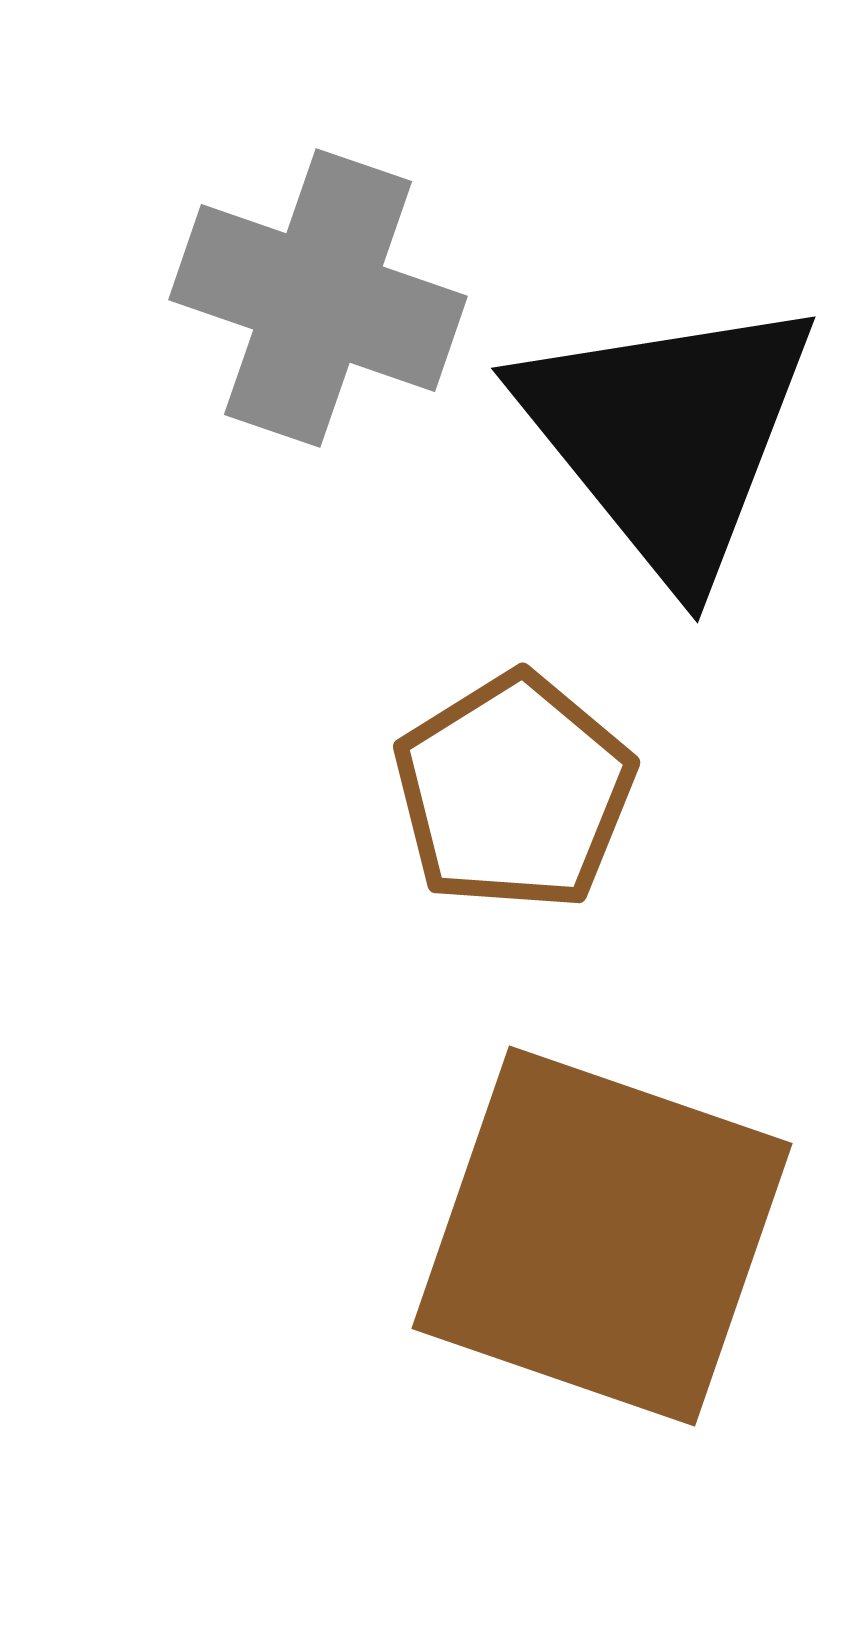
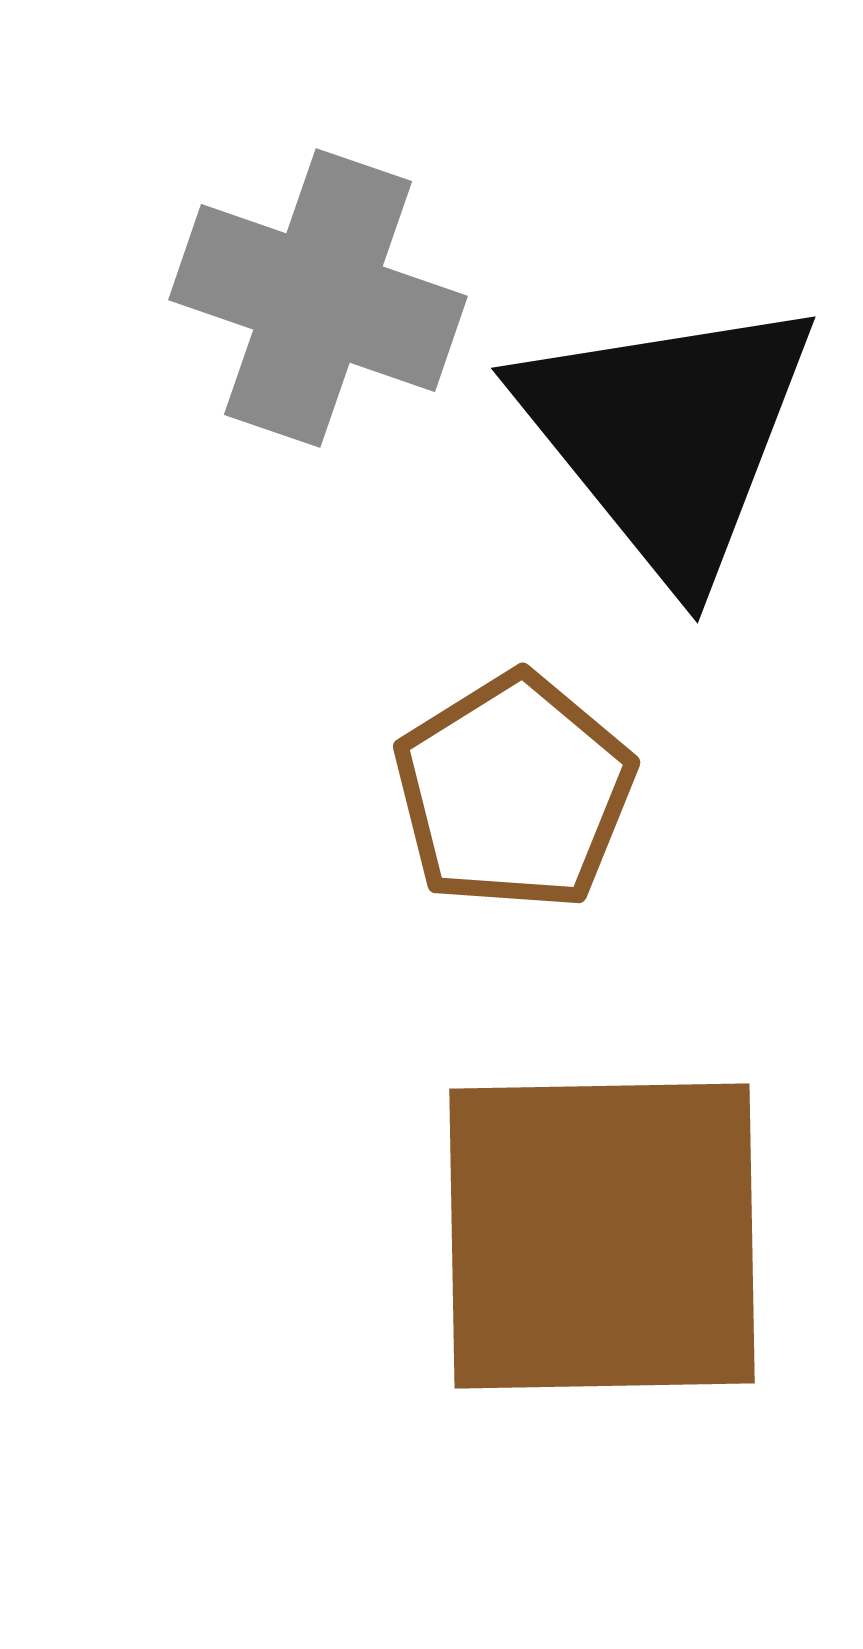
brown square: rotated 20 degrees counterclockwise
